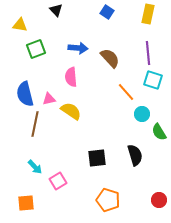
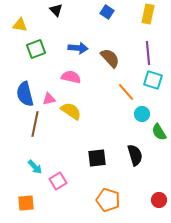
pink semicircle: rotated 108 degrees clockwise
